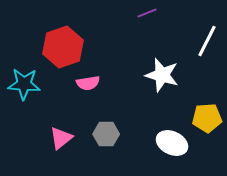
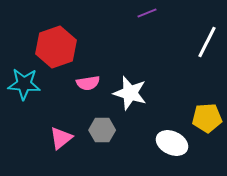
white line: moved 1 px down
red hexagon: moved 7 px left
white star: moved 32 px left, 18 px down
gray hexagon: moved 4 px left, 4 px up
